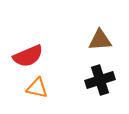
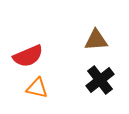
brown triangle: moved 4 px left
black cross: rotated 20 degrees counterclockwise
